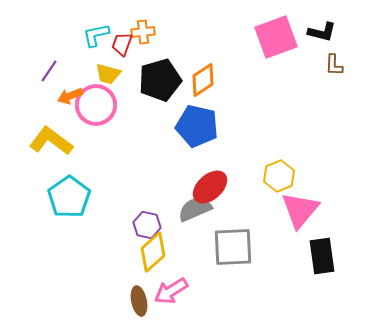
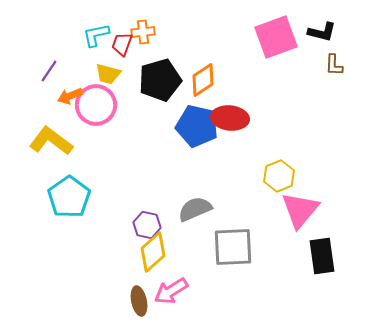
red ellipse: moved 20 px right, 69 px up; rotated 48 degrees clockwise
